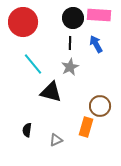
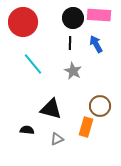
gray star: moved 3 px right, 4 px down; rotated 18 degrees counterclockwise
black triangle: moved 17 px down
black semicircle: rotated 88 degrees clockwise
gray triangle: moved 1 px right, 1 px up
